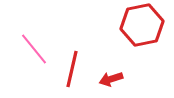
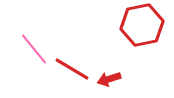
red line: rotated 72 degrees counterclockwise
red arrow: moved 2 px left
